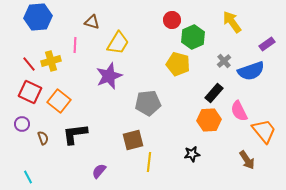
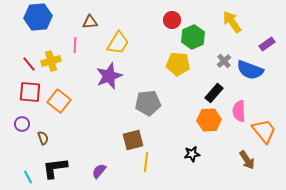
brown triangle: moved 2 px left; rotated 21 degrees counterclockwise
yellow pentagon: rotated 10 degrees counterclockwise
blue semicircle: moved 1 px left, 1 px up; rotated 40 degrees clockwise
red square: rotated 20 degrees counterclockwise
pink semicircle: rotated 25 degrees clockwise
black L-shape: moved 20 px left, 34 px down
yellow line: moved 3 px left
